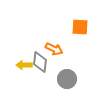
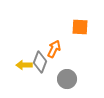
orange arrow: rotated 90 degrees counterclockwise
gray diamond: rotated 15 degrees clockwise
